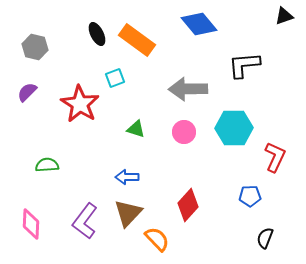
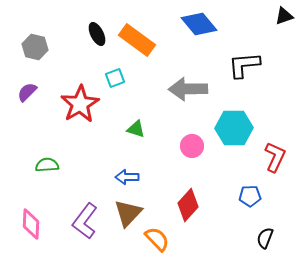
red star: rotated 9 degrees clockwise
pink circle: moved 8 px right, 14 px down
